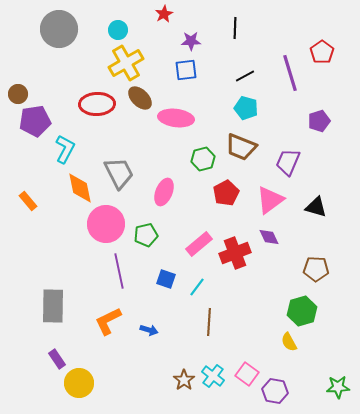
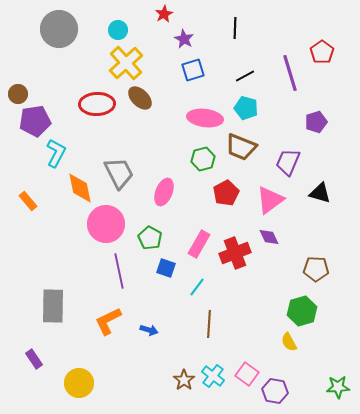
purple star at (191, 41): moved 7 px left, 2 px up; rotated 30 degrees clockwise
yellow cross at (126, 63): rotated 12 degrees counterclockwise
blue square at (186, 70): moved 7 px right; rotated 10 degrees counterclockwise
pink ellipse at (176, 118): moved 29 px right
purple pentagon at (319, 121): moved 3 px left, 1 px down
cyan L-shape at (65, 149): moved 9 px left, 4 px down
black triangle at (316, 207): moved 4 px right, 14 px up
green pentagon at (146, 235): moved 4 px right, 3 px down; rotated 30 degrees counterclockwise
pink rectangle at (199, 244): rotated 20 degrees counterclockwise
blue square at (166, 279): moved 11 px up
brown line at (209, 322): moved 2 px down
purple rectangle at (57, 359): moved 23 px left
